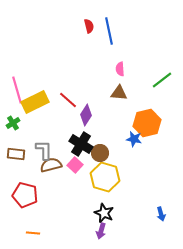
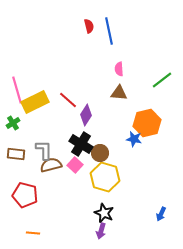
pink semicircle: moved 1 px left
blue arrow: rotated 40 degrees clockwise
